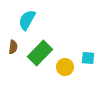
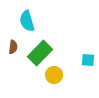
cyan semicircle: moved 1 px down; rotated 45 degrees counterclockwise
cyan square: moved 2 px down
yellow circle: moved 11 px left, 8 px down
